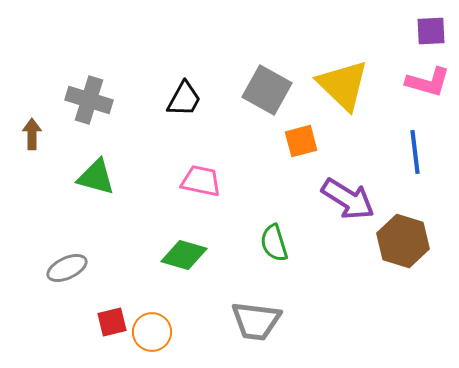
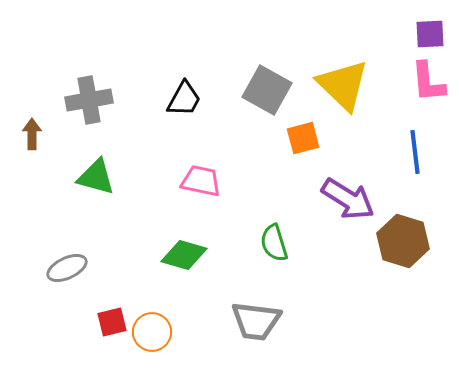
purple square: moved 1 px left, 3 px down
pink L-shape: rotated 69 degrees clockwise
gray cross: rotated 27 degrees counterclockwise
orange square: moved 2 px right, 3 px up
